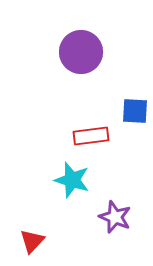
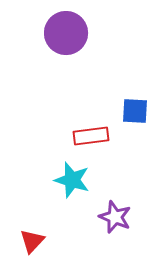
purple circle: moved 15 px left, 19 px up
